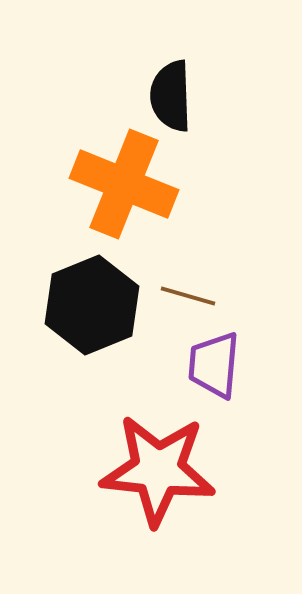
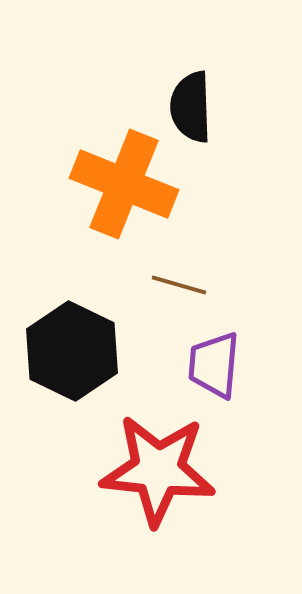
black semicircle: moved 20 px right, 11 px down
brown line: moved 9 px left, 11 px up
black hexagon: moved 20 px left, 46 px down; rotated 12 degrees counterclockwise
